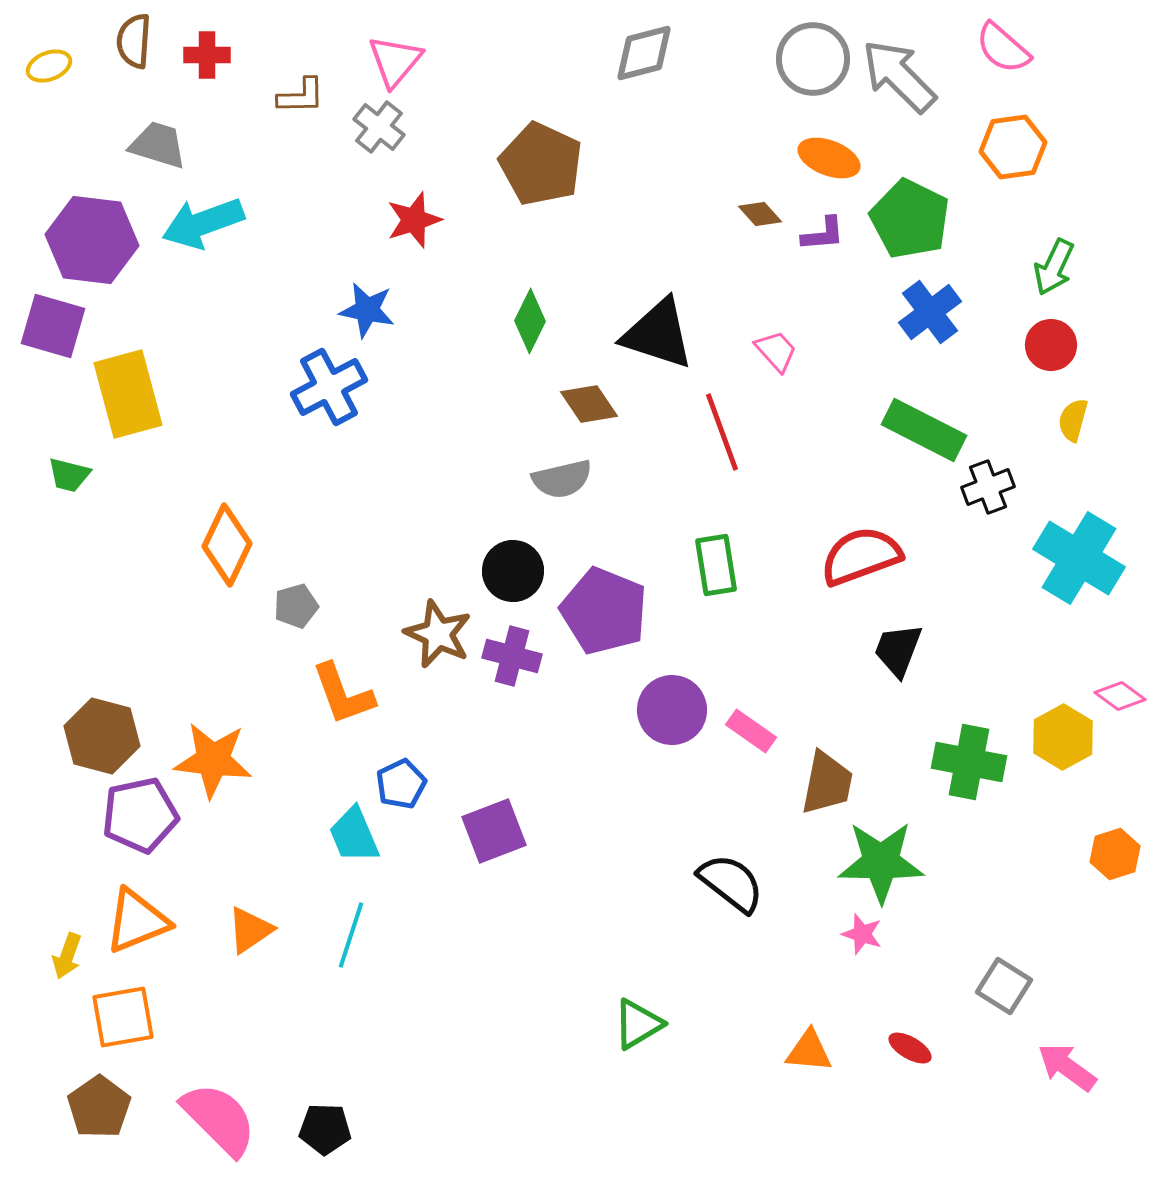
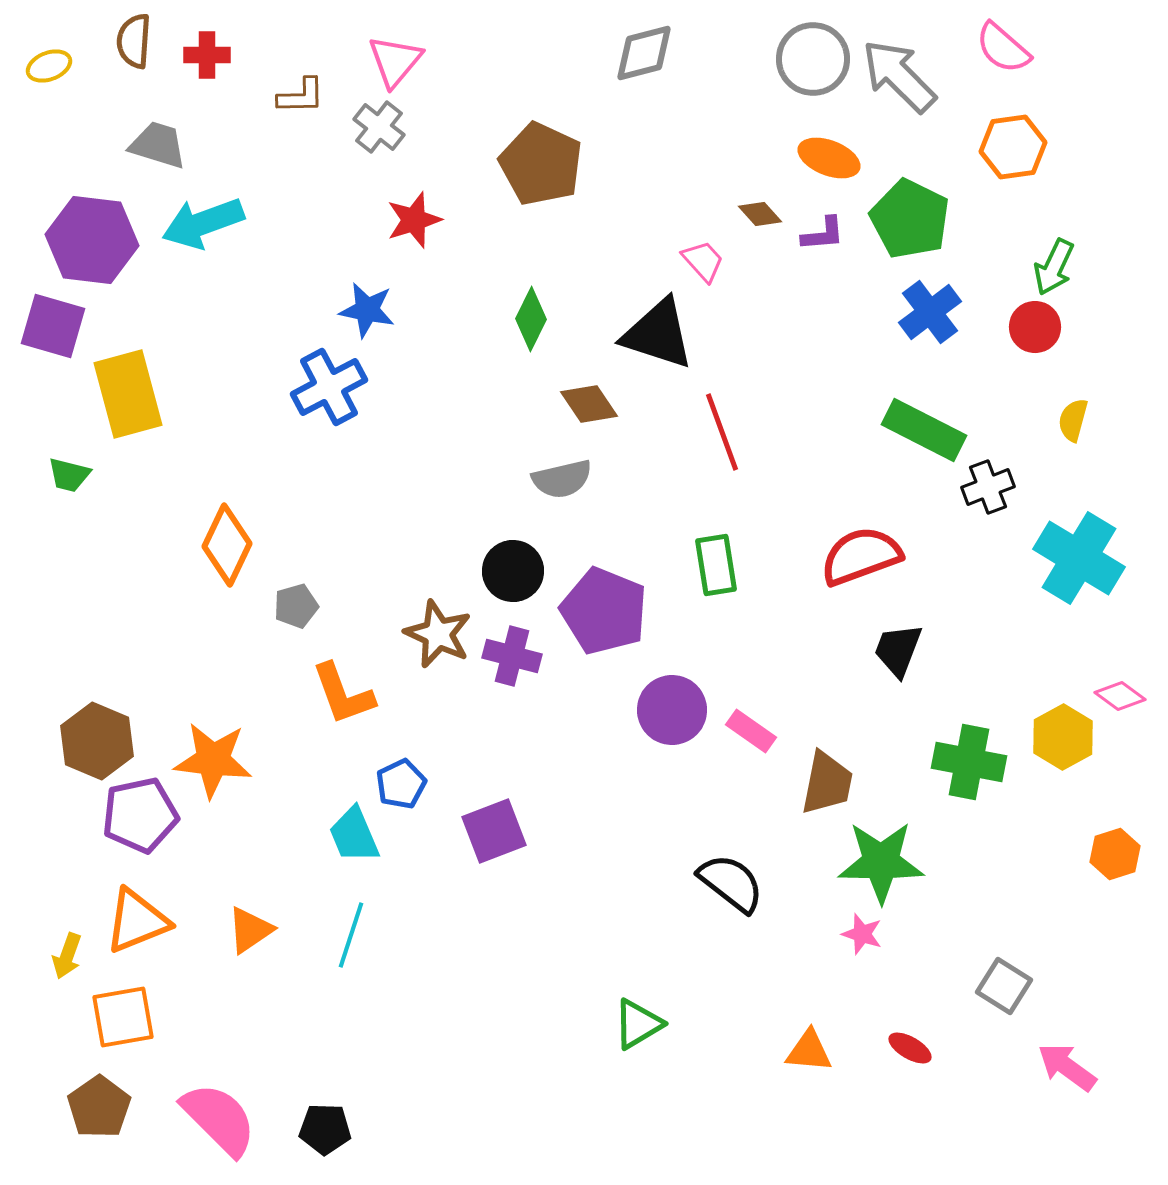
green diamond at (530, 321): moved 1 px right, 2 px up
red circle at (1051, 345): moved 16 px left, 18 px up
pink trapezoid at (776, 351): moved 73 px left, 90 px up
brown hexagon at (102, 736): moved 5 px left, 5 px down; rotated 8 degrees clockwise
